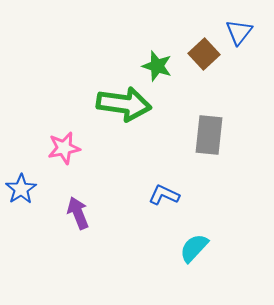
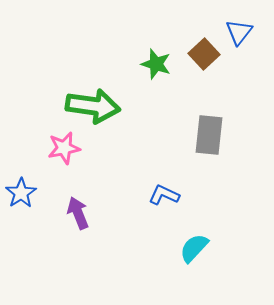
green star: moved 1 px left, 2 px up
green arrow: moved 31 px left, 2 px down
blue star: moved 4 px down
